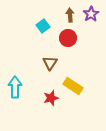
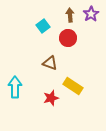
brown triangle: rotated 42 degrees counterclockwise
